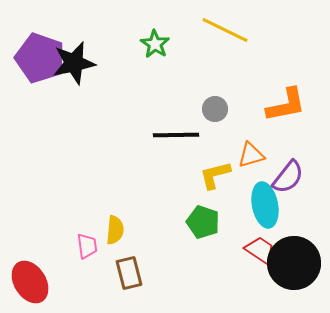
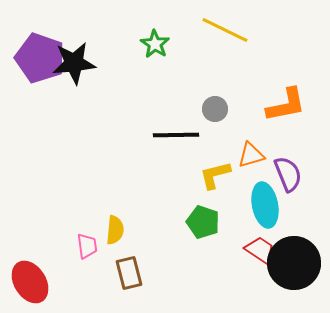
black star: rotated 6 degrees clockwise
purple semicircle: moved 3 px up; rotated 60 degrees counterclockwise
